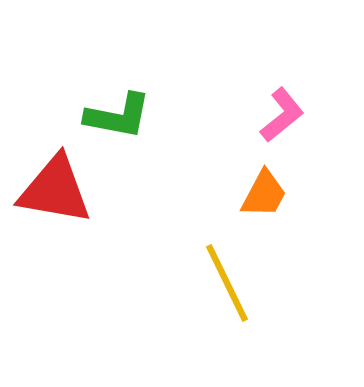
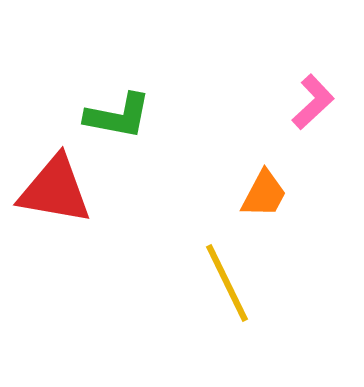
pink L-shape: moved 31 px right, 13 px up; rotated 4 degrees counterclockwise
